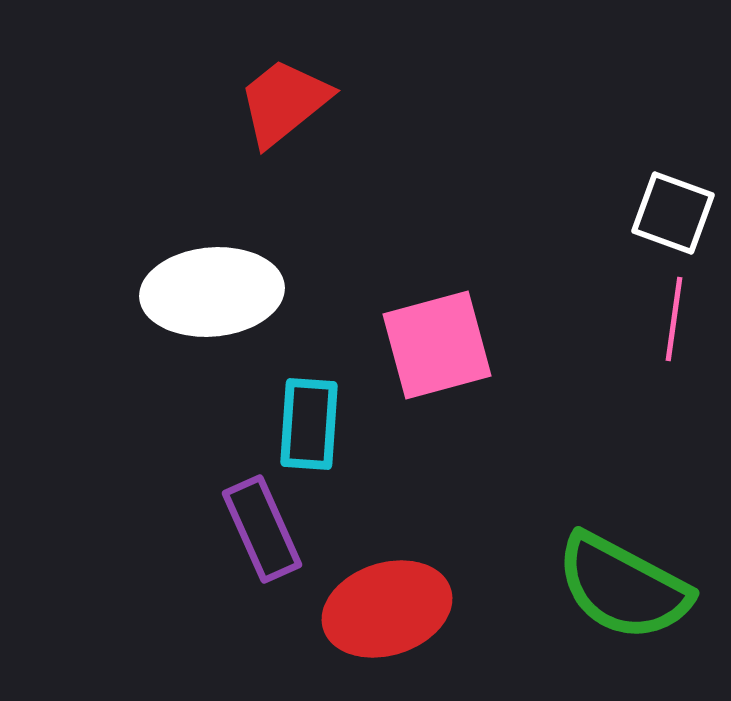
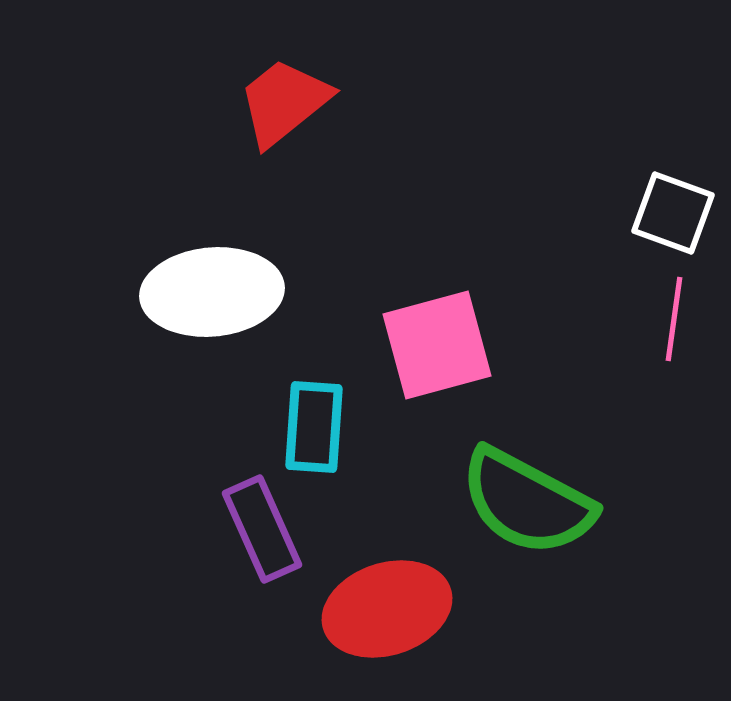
cyan rectangle: moved 5 px right, 3 px down
green semicircle: moved 96 px left, 85 px up
